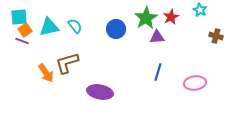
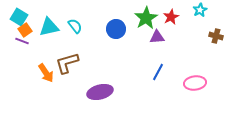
cyan star: rotated 16 degrees clockwise
cyan square: rotated 36 degrees clockwise
blue line: rotated 12 degrees clockwise
purple ellipse: rotated 25 degrees counterclockwise
